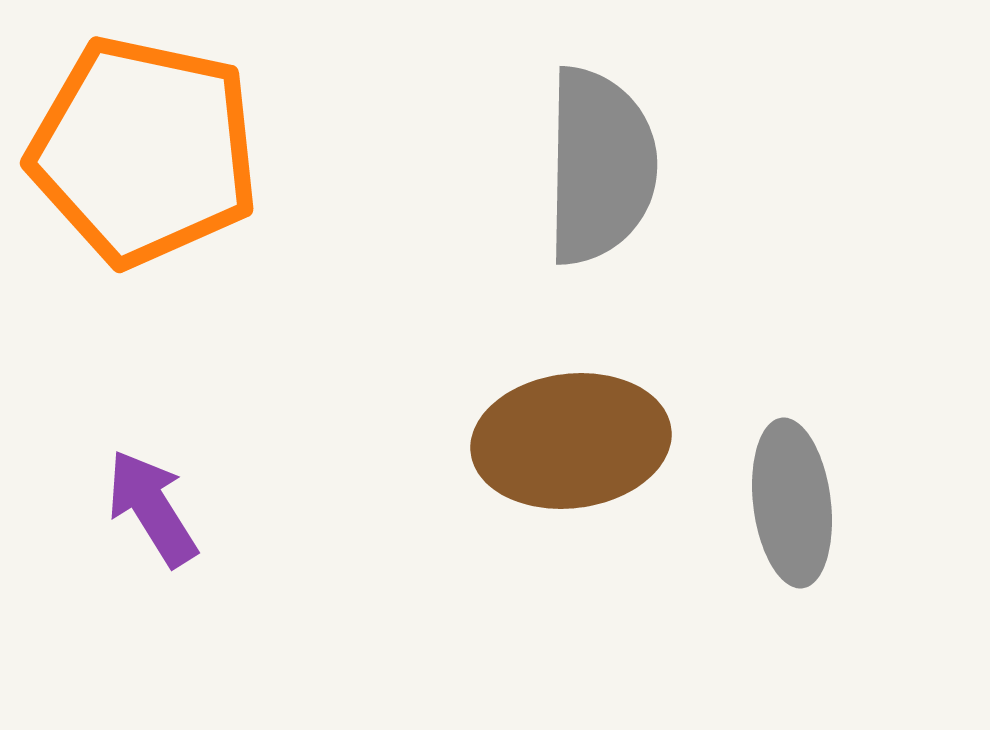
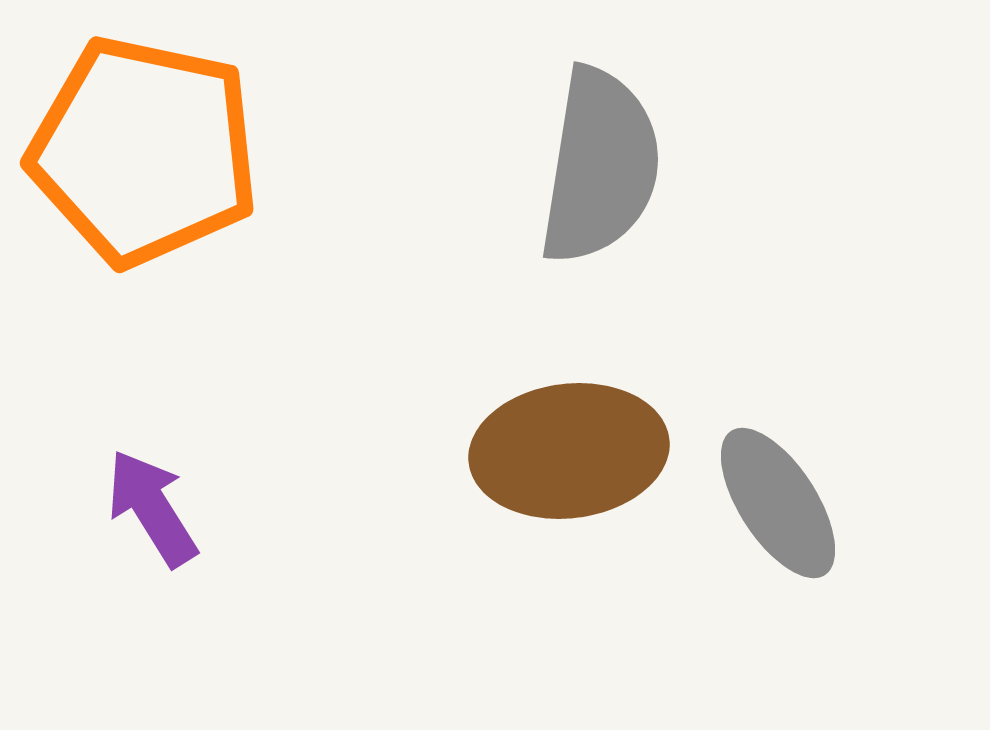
gray semicircle: rotated 8 degrees clockwise
brown ellipse: moved 2 px left, 10 px down
gray ellipse: moved 14 px left; rotated 26 degrees counterclockwise
